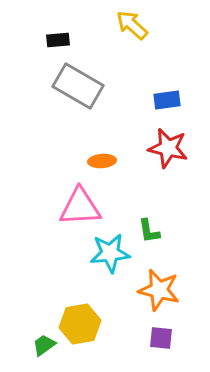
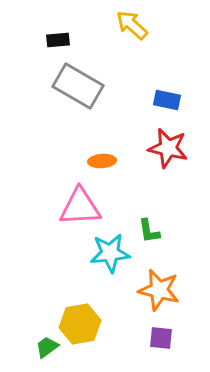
blue rectangle: rotated 20 degrees clockwise
green trapezoid: moved 3 px right, 2 px down
